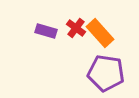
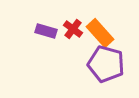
red cross: moved 3 px left, 1 px down
purple pentagon: moved 9 px up; rotated 6 degrees clockwise
